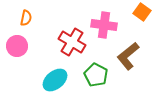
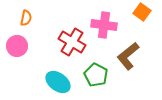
cyan ellipse: moved 3 px right, 2 px down; rotated 75 degrees clockwise
